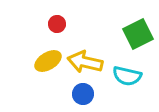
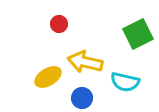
red circle: moved 2 px right
yellow ellipse: moved 16 px down
cyan semicircle: moved 2 px left, 6 px down
blue circle: moved 1 px left, 4 px down
